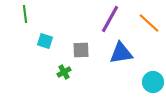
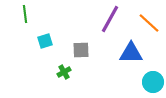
cyan square: rotated 35 degrees counterclockwise
blue triangle: moved 10 px right; rotated 10 degrees clockwise
